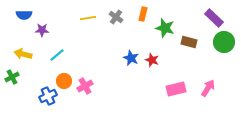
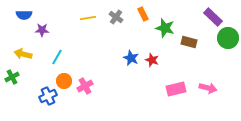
orange rectangle: rotated 40 degrees counterclockwise
purple rectangle: moved 1 px left, 1 px up
green circle: moved 4 px right, 4 px up
cyan line: moved 2 px down; rotated 21 degrees counterclockwise
pink arrow: rotated 72 degrees clockwise
